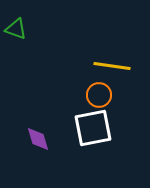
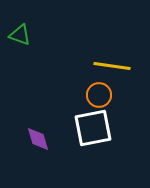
green triangle: moved 4 px right, 6 px down
